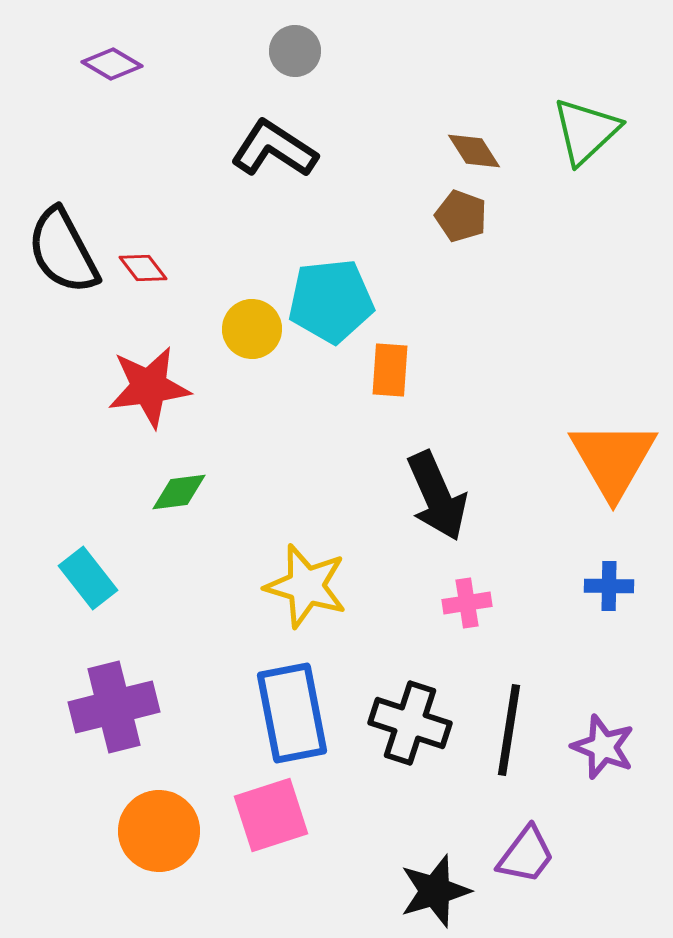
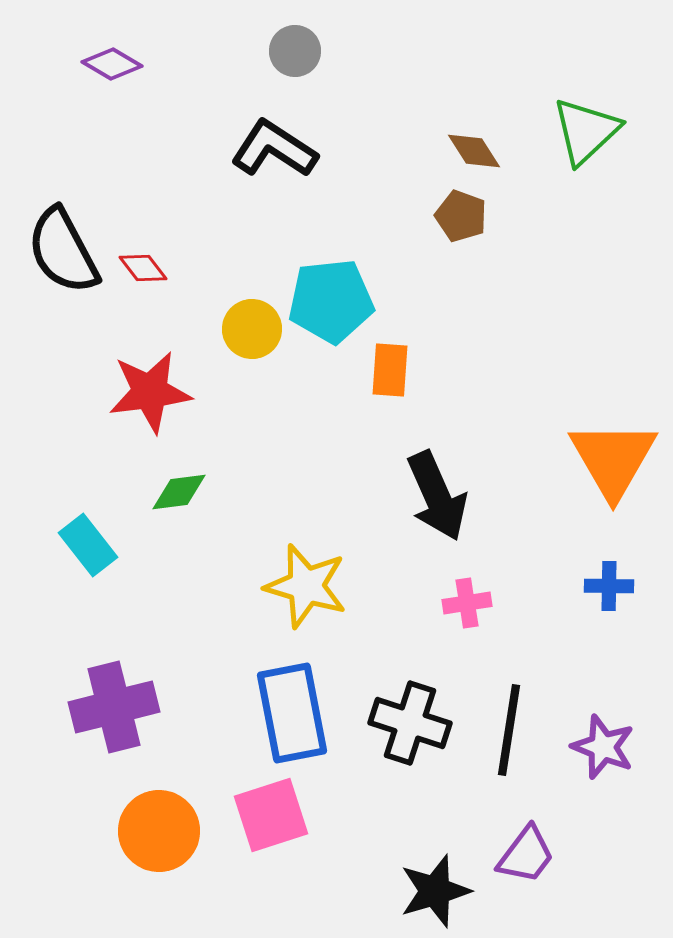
red star: moved 1 px right, 5 px down
cyan rectangle: moved 33 px up
